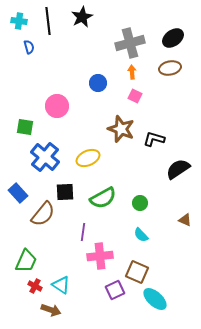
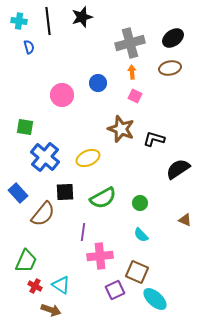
black star: rotated 10 degrees clockwise
pink circle: moved 5 px right, 11 px up
